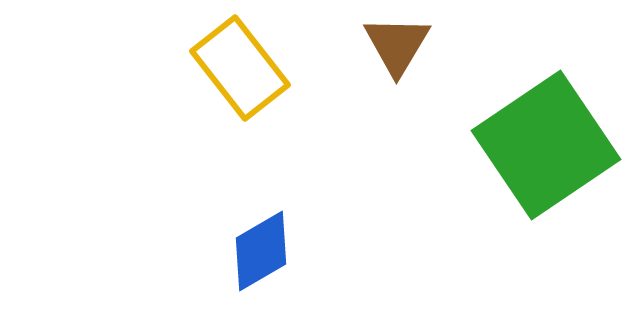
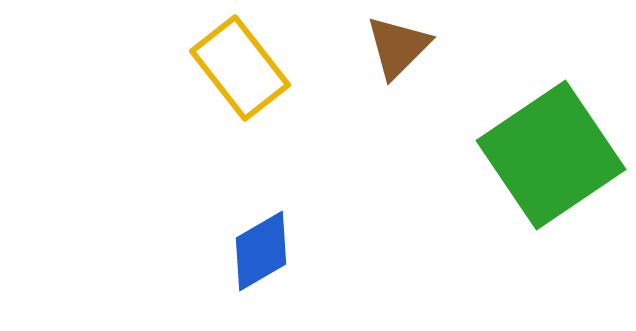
brown triangle: moved 1 px right, 2 px down; rotated 14 degrees clockwise
green square: moved 5 px right, 10 px down
